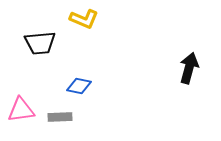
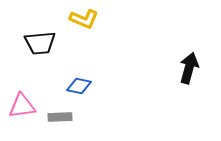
pink triangle: moved 1 px right, 4 px up
